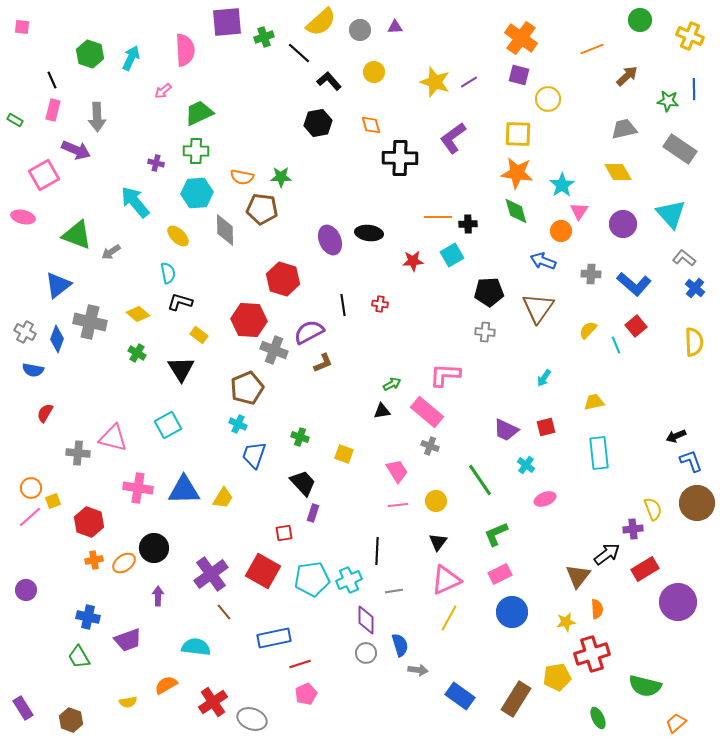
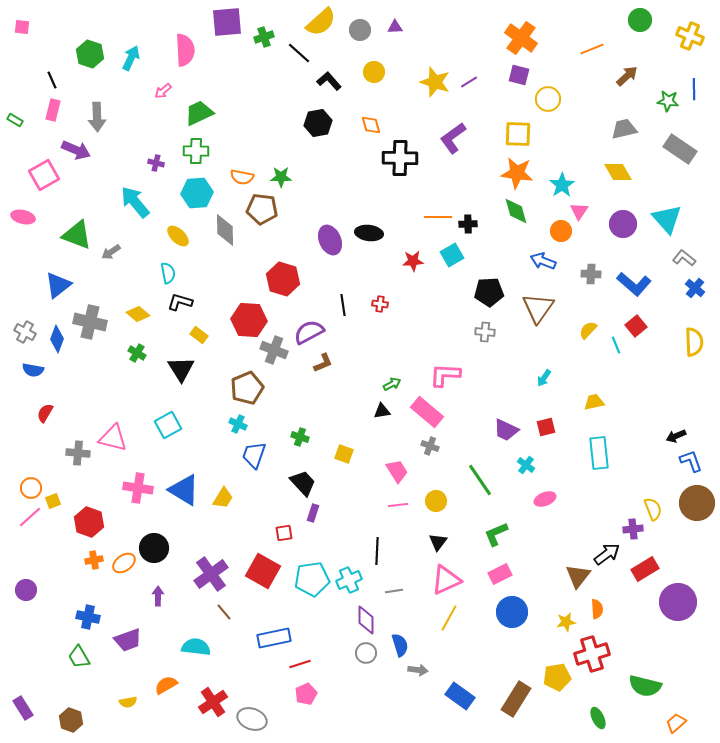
cyan triangle at (671, 214): moved 4 px left, 5 px down
blue triangle at (184, 490): rotated 32 degrees clockwise
